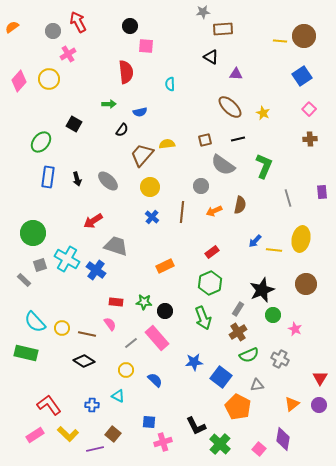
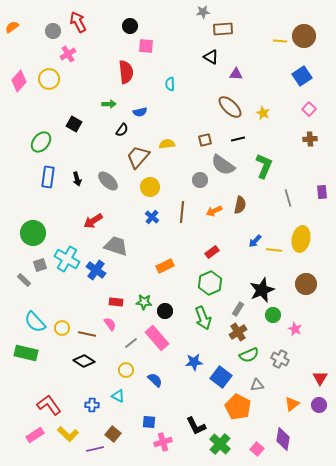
brown trapezoid at (142, 155): moved 4 px left, 2 px down
gray circle at (201, 186): moved 1 px left, 6 px up
pink square at (259, 449): moved 2 px left
